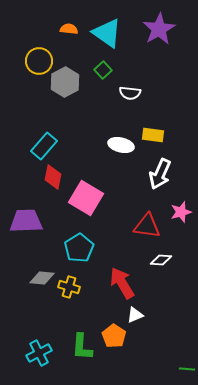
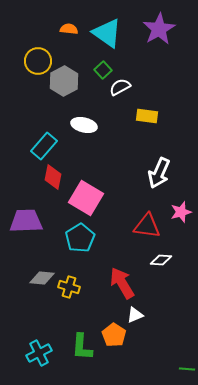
yellow circle: moved 1 px left
gray hexagon: moved 1 px left, 1 px up
white semicircle: moved 10 px left, 6 px up; rotated 145 degrees clockwise
yellow rectangle: moved 6 px left, 19 px up
white ellipse: moved 37 px left, 20 px up
white arrow: moved 1 px left, 1 px up
cyan pentagon: moved 1 px right, 10 px up
orange pentagon: moved 1 px up
